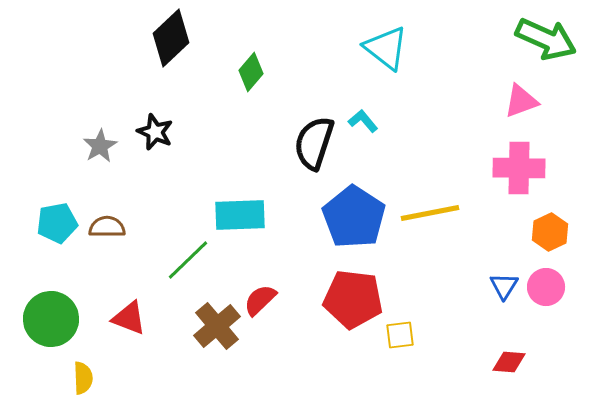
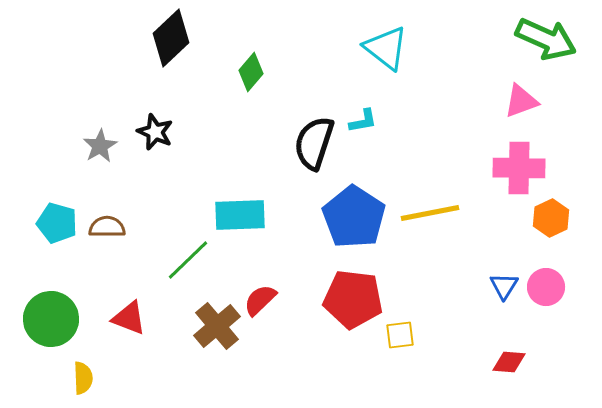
cyan L-shape: rotated 120 degrees clockwise
cyan pentagon: rotated 27 degrees clockwise
orange hexagon: moved 1 px right, 14 px up
